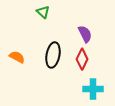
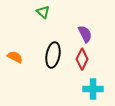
orange semicircle: moved 2 px left
